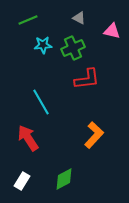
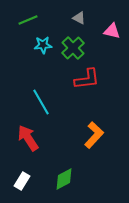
green cross: rotated 20 degrees counterclockwise
